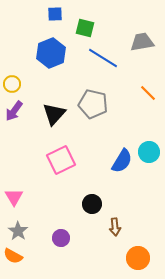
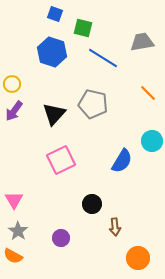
blue square: rotated 21 degrees clockwise
green square: moved 2 px left
blue hexagon: moved 1 px right, 1 px up; rotated 20 degrees counterclockwise
cyan circle: moved 3 px right, 11 px up
pink triangle: moved 3 px down
